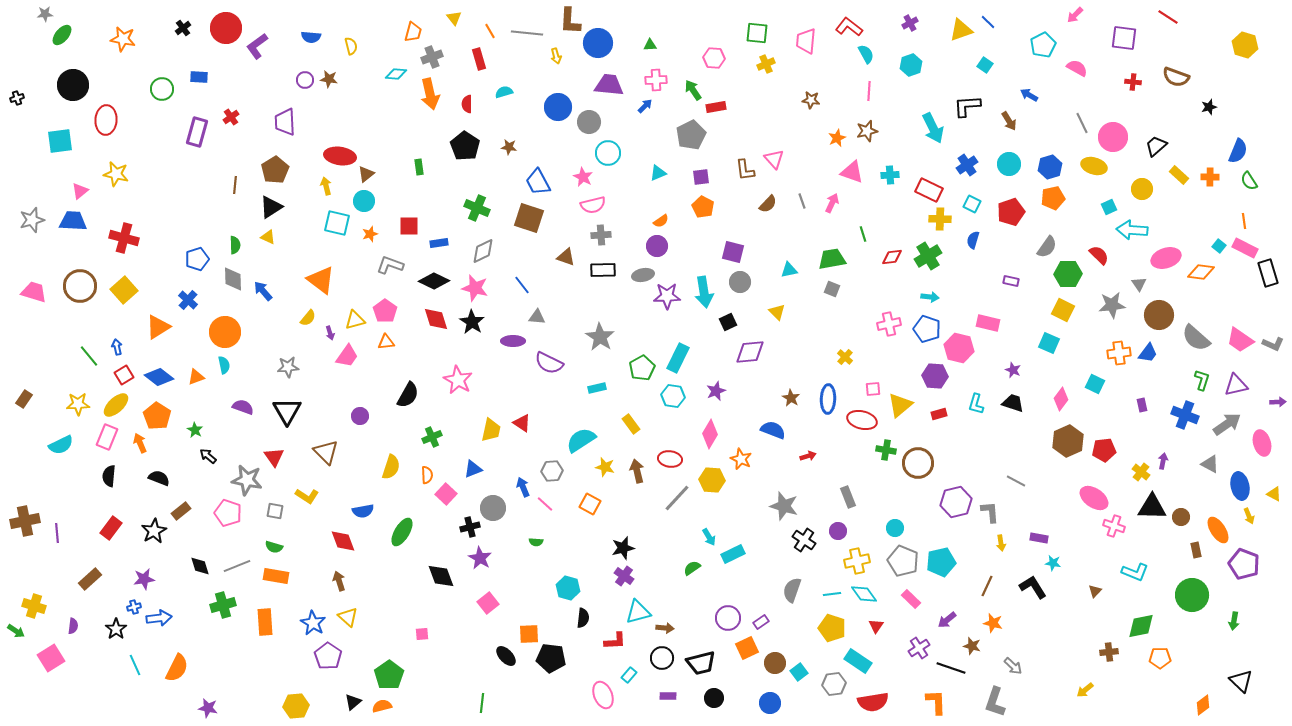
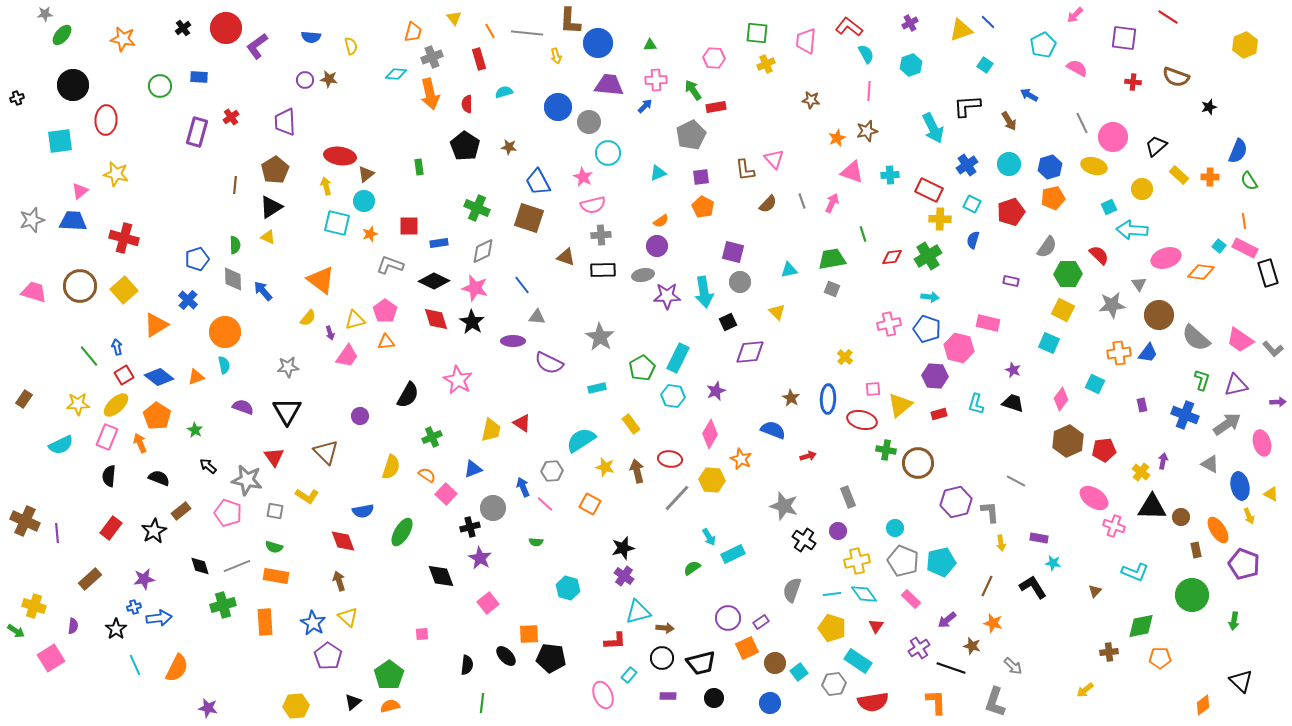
yellow hexagon at (1245, 45): rotated 20 degrees clockwise
green circle at (162, 89): moved 2 px left, 3 px up
orange triangle at (158, 327): moved 2 px left, 2 px up
gray L-shape at (1273, 344): moved 5 px down; rotated 25 degrees clockwise
black arrow at (208, 456): moved 10 px down
orange semicircle at (427, 475): rotated 54 degrees counterclockwise
yellow triangle at (1274, 494): moved 3 px left
brown cross at (25, 521): rotated 36 degrees clockwise
black semicircle at (583, 618): moved 116 px left, 47 px down
orange semicircle at (382, 706): moved 8 px right
